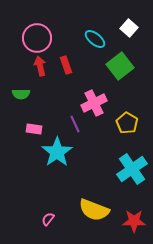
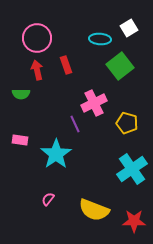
white square: rotated 18 degrees clockwise
cyan ellipse: moved 5 px right; rotated 35 degrees counterclockwise
red arrow: moved 3 px left, 4 px down
yellow pentagon: rotated 15 degrees counterclockwise
pink rectangle: moved 14 px left, 11 px down
cyan star: moved 1 px left, 2 px down
pink semicircle: moved 20 px up
